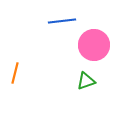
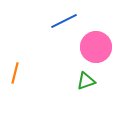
blue line: moved 2 px right; rotated 20 degrees counterclockwise
pink circle: moved 2 px right, 2 px down
